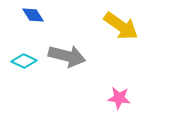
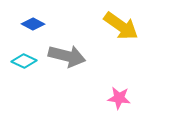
blue diamond: moved 9 px down; rotated 30 degrees counterclockwise
